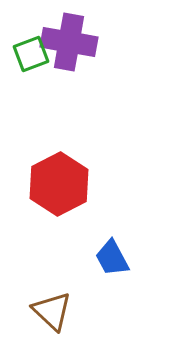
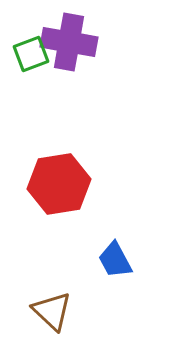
red hexagon: rotated 18 degrees clockwise
blue trapezoid: moved 3 px right, 2 px down
